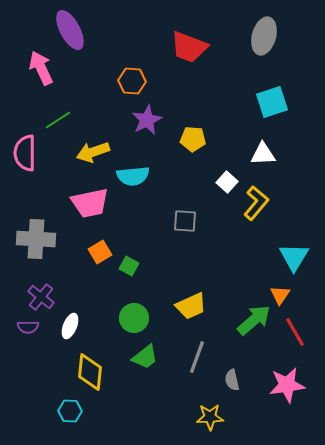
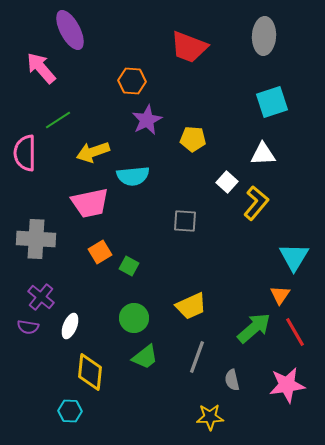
gray ellipse: rotated 12 degrees counterclockwise
pink arrow: rotated 16 degrees counterclockwise
green arrow: moved 8 px down
purple semicircle: rotated 10 degrees clockwise
